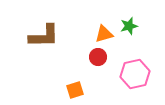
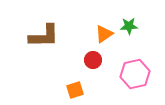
green star: rotated 12 degrees clockwise
orange triangle: rotated 18 degrees counterclockwise
red circle: moved 5 px left, 3 px down
